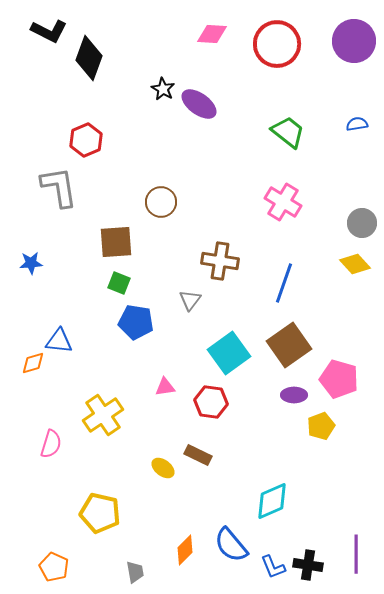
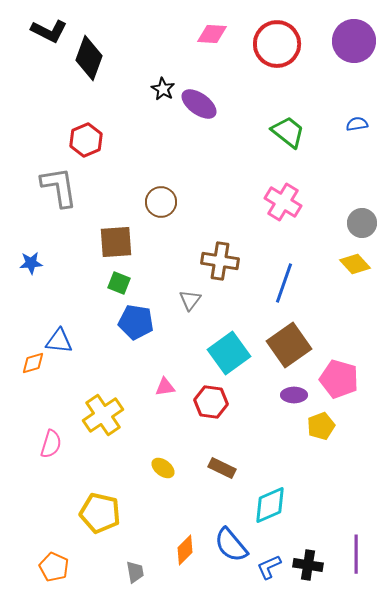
brown rectangle at (198, 455): moved 24 px right, 13 px down
cyan diamond at (272, 501): moved 2 px left, 4 px down
blue L-shape at (273, 567): moved 4 px left; rotated 88 degrees clockwise
